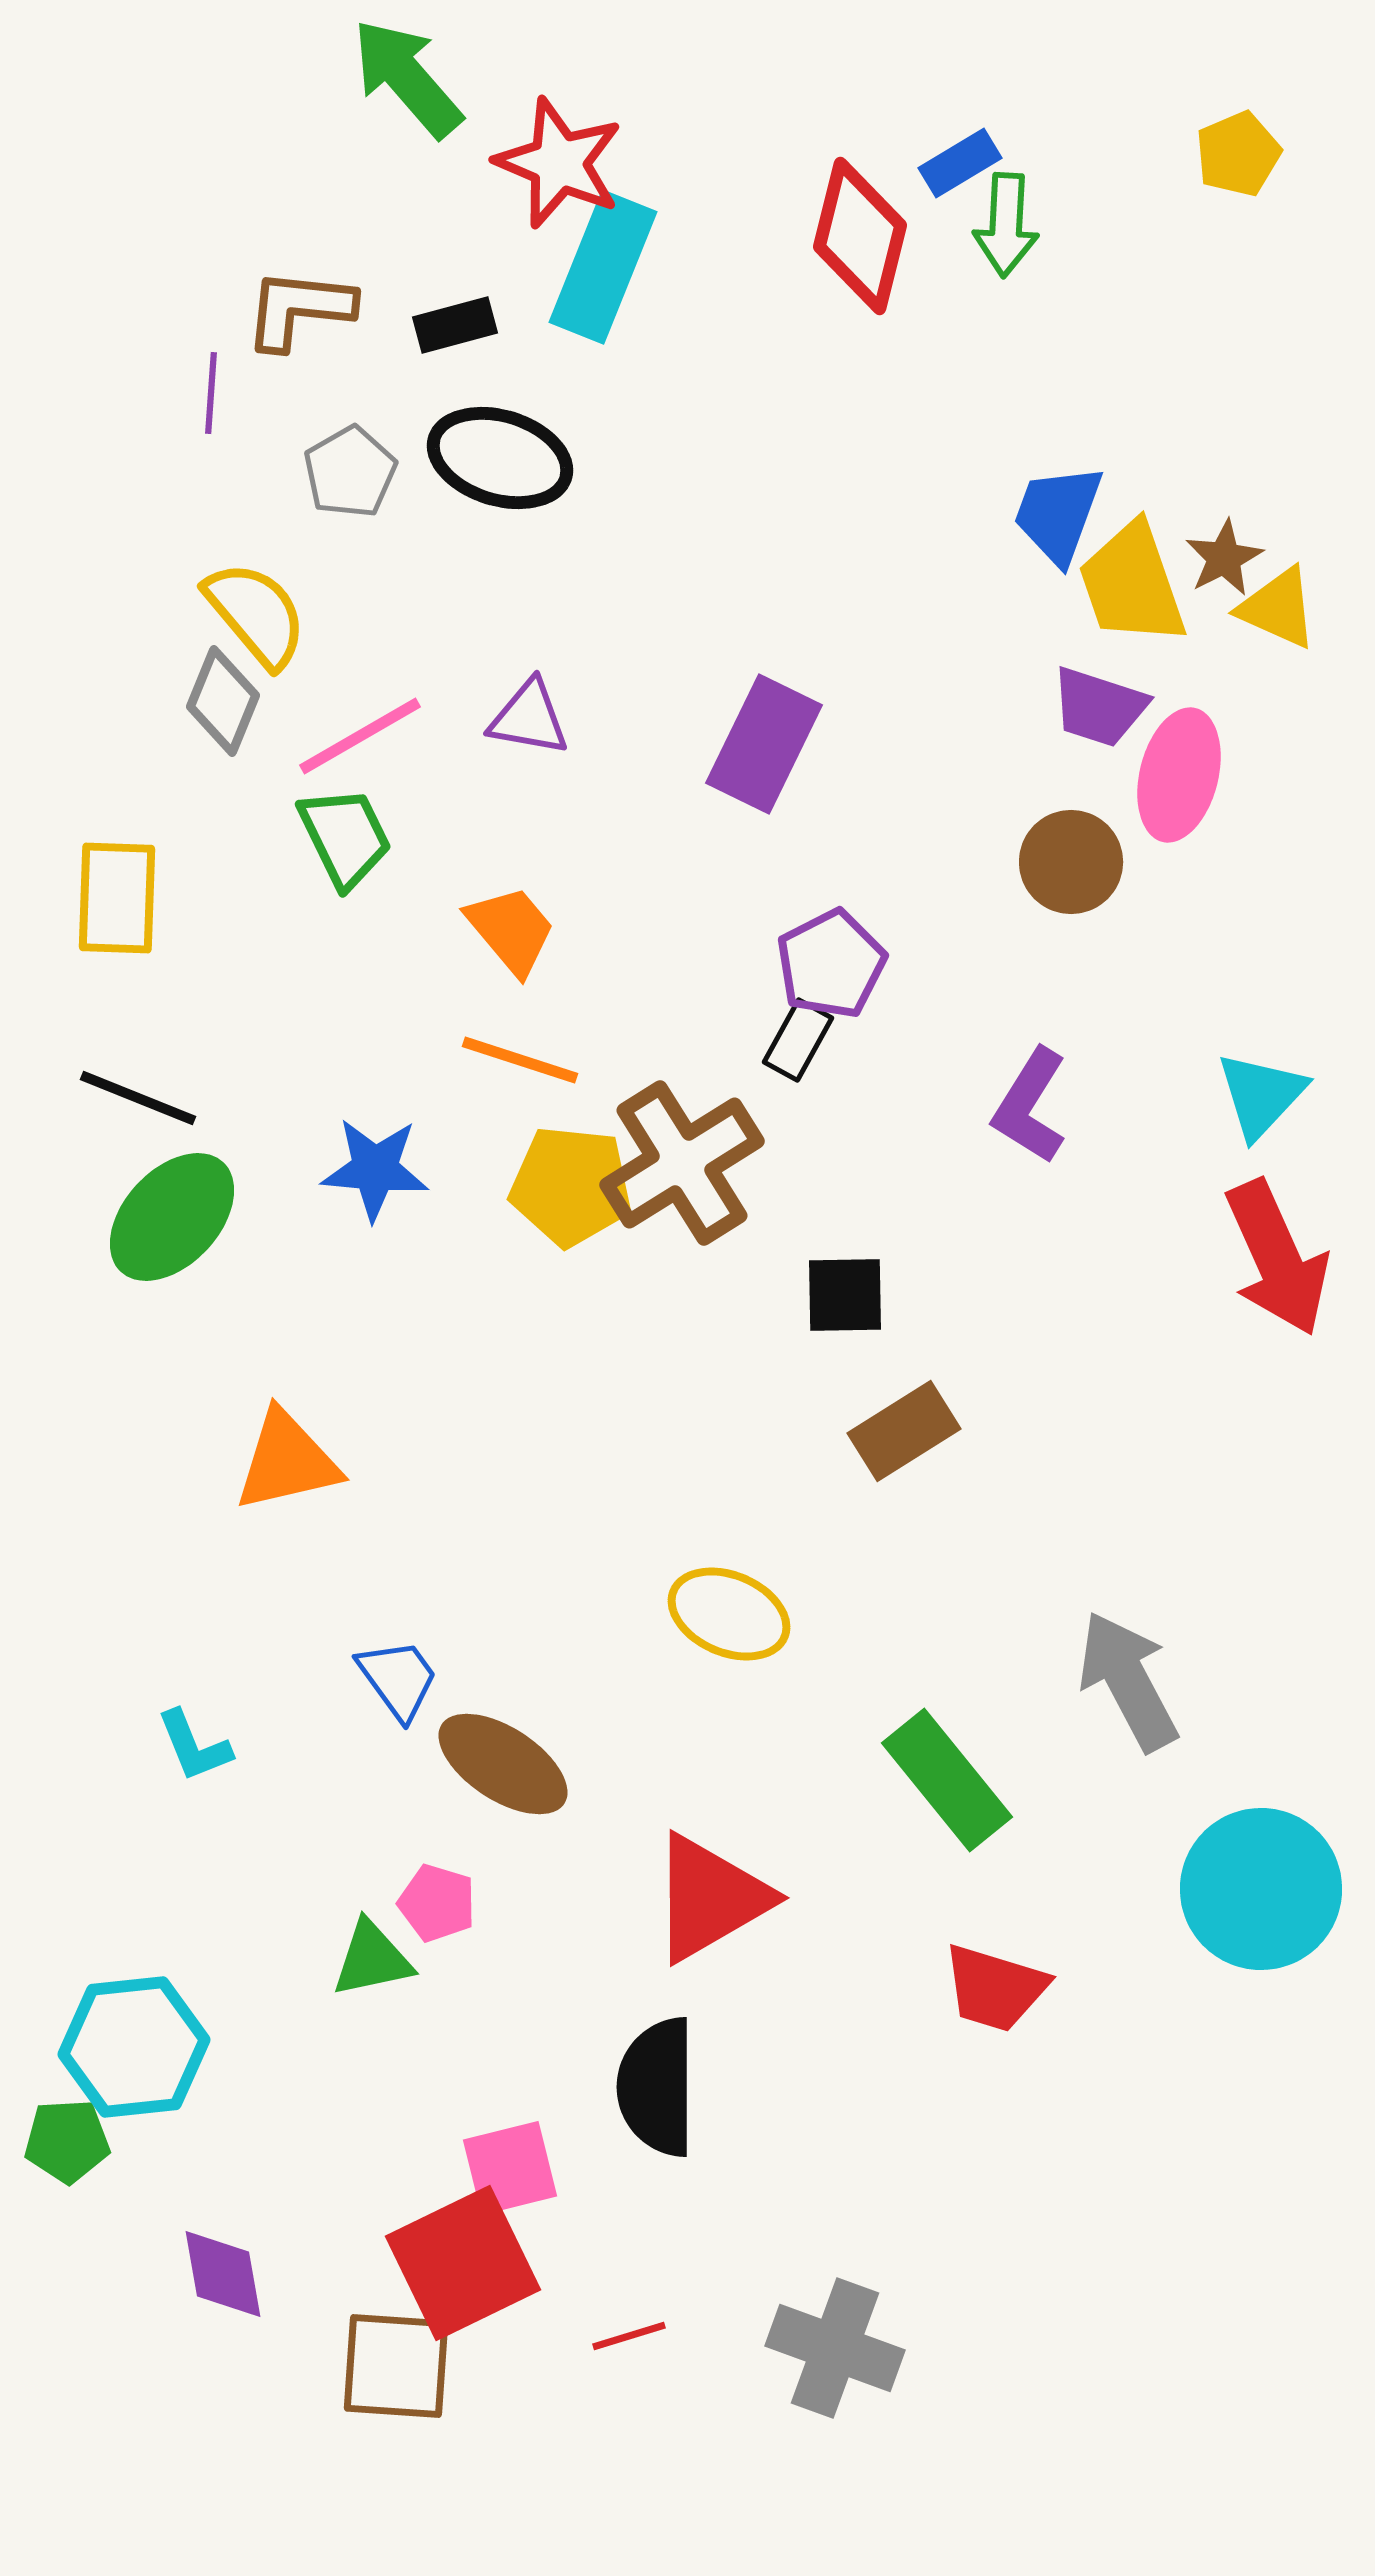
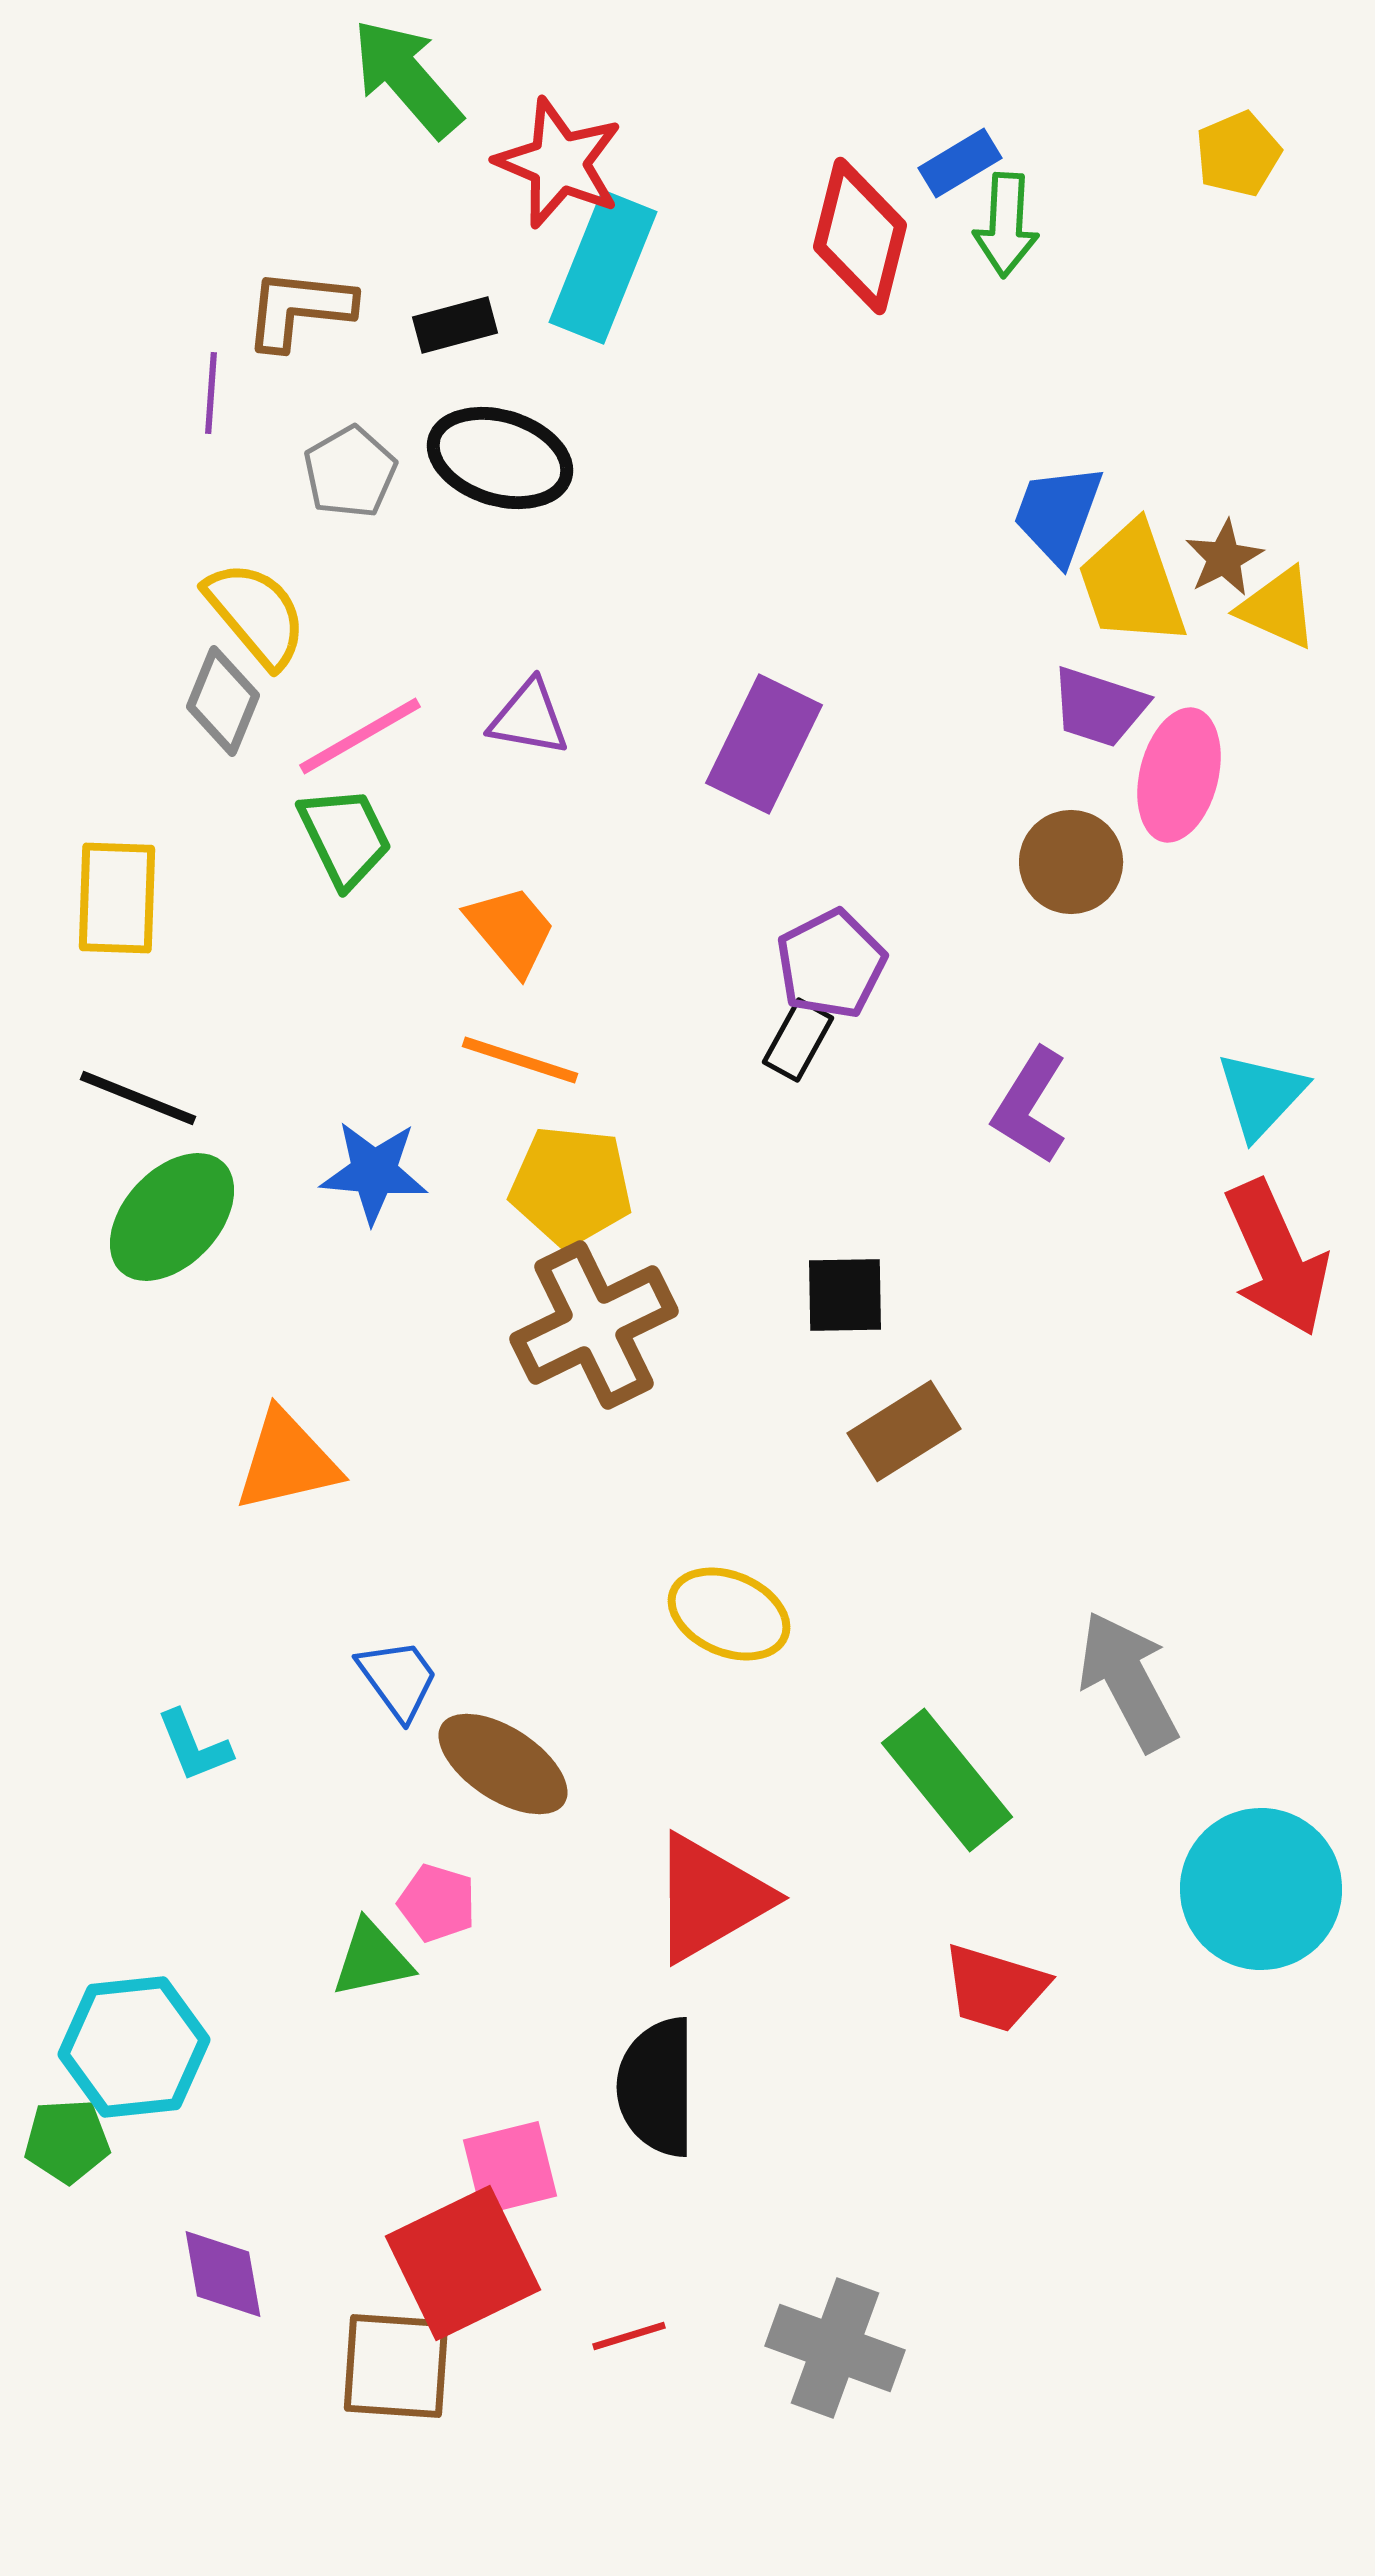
brown cross at (682, 1163): moved 88 px left, 162 px down; rotated 6 degrees clockwise
blue star at (375, 1169): moved 1 px left, 3 px down
